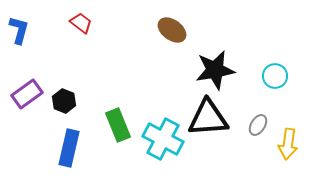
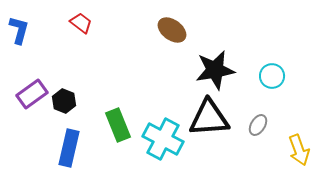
cyan circle: moved 3 px left
purple rectangle: moved 5 px right
black triangle: moved 1 px right
yellow arrow: moved 11 px right, 6 px down; rotated 28 degrees counterclockwise
